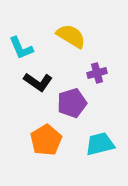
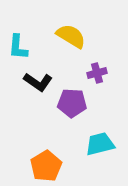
cyan L-shape: moved 3 px left, 1 px up; rotated 28 degrees clockwise
purple pentagon: rotated 20 degrees clockwise
orange pentagon: moved 26 px down
